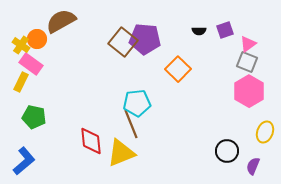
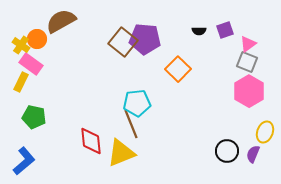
purple semicircle: moved 12 px up
